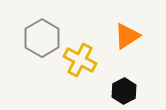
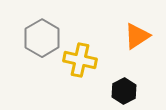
orange triangle: moved 10 px right
yellow cross: rotated 16 degrees counterclockwise
